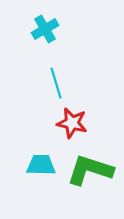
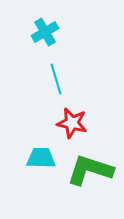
cyan cross: moved 3 px down
cyan line: moved 4 px up
cyan trapezoid: moved 7 px up
